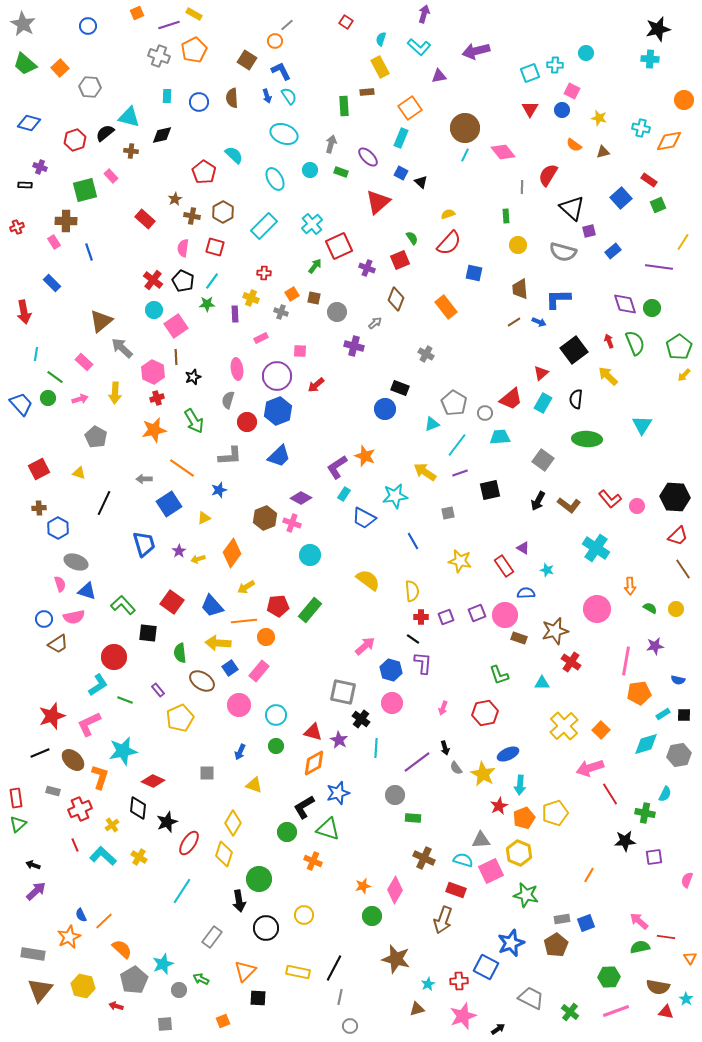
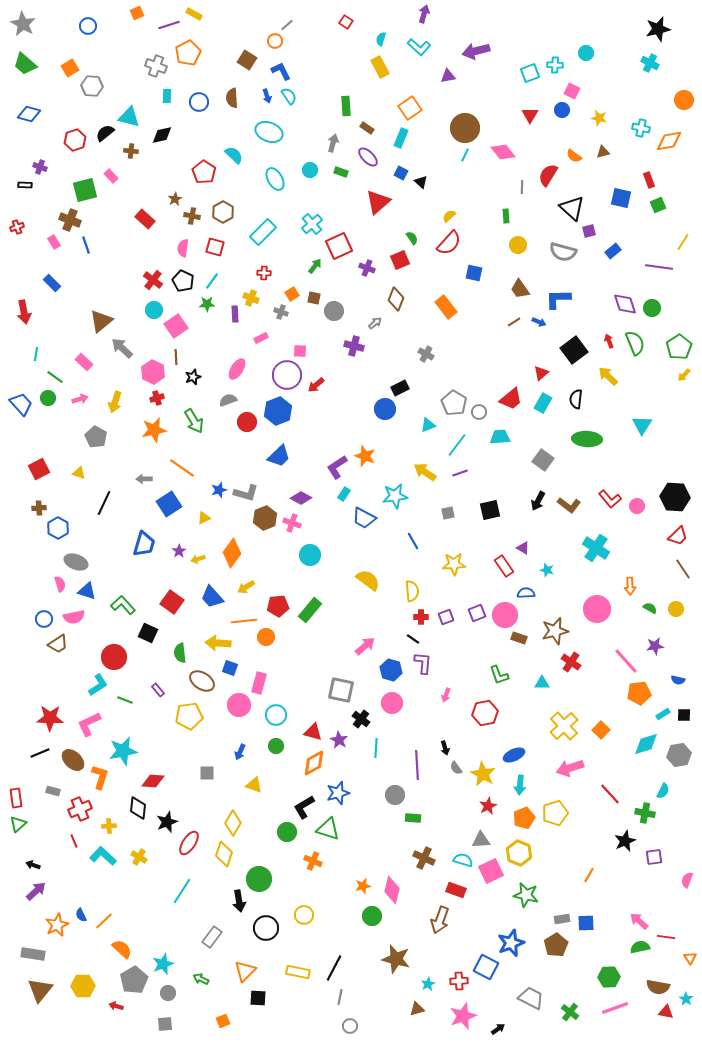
orange pentagon at (194, 50): moved 6 px left, 3 px down
gray cross at (159, 56): moved 3 px left, 10 px down
cyan cross at (650, 59): moved 4 px down; rotated 24 degrees clockwise
orange square at (60, 68): moved 10 px right; rotated 12 degrees clockwise
purple triangle at (439, 76): moved 9 px right
gray hexagon at (90, 87): moved 2 px right, 1 px up
brown rectangle at (367, 92): moved 36 px down; rotated 40 degrees clockwise
green rectangle at (344, 106): moved 2 px right
red triangle at (530, 109): moved 6 px down
blue diamond at (29, 123): moved 9 px up
cyan ellipse at (284, 134): moved 15 px left, 2 px up
gray arrow at (331, 144): moved 2 px right, 1 px up
orange semicircle at (574, 145): moved 11 px down
red rectangle at (649, 180): rotated 35 degrees clockwise
blue square at (621, 198): rotated 35 degrees counterclockwise
yellow semicircle at (448, 214): moved 1 px right, 2 px down; rotated 24 degrees counterclockwise
brown cross at (66, 221): moved 4 px right, 1 px up; rotated 20 degrees clockwise
cyan rectangle at (264, 226): moved 1 px left, 6 px down
blue line at (89, 252): moved 3 px left, 7 px up
brown trapezoid at (520, 289): rotated 30 degrees counterclockwise
gray circle at (337, 312): moved 3 px left, 1 px up
pink ellipse at (237, 369): rotated 40 degrees clockwise
purple circle at (277, 376): moved 10 px right, 1 px up
black rectangle at (400, 388): rotated 48 degrees counterclockwise
yellow arrow at (115, 393): moved 9 px down; rotated 15 degrees clockwise
gray semicircle at (228, 400): rotated 54 degrees clockwise
gray circle at (485, 413): moved 6 px left, 1 px up
cyan triangle at (432, 424): moved 4 px left, 1 px down
gray L-shape at (230, 456): moved 16 px right, 37 px down; rotated 20 degrees clockwise
black square at (490, 490): moved 20 px down
blue trapezoid at (144, 544): rotated 32 degrees clockwise
yellow star at (460, 561): moved 6 px left, 3 px down; rotated 15 degrees counterclockwise
blue trapezoid at (212, 606): moved 9 px up
black square at (148, 633): rotated 18 degrees clockwise
pink line at (626, 661): rotated 52 degrees counterclockwise
blue square at (230, 668): rotated 35 degrees counterclockwise
pink rectangle at (259, 671): moved 12 px down; rotated 25 degrees counterclockwise
gray square at (343, 692): moved 2 px left, 2 px up
pink arrow at (443, 708): moved 3 px right, 13 px up
red star at (52, 716): moved 2 px left, 2 px down; rotated 20 degrees clockwise
yellow pentagon at (180, 718): moved 9 px right, 2 px up; rotated 16 degrees clockwise
blue ellipse at (508, 754): moved 6 px right, 1 px down
purple line at (417, 762): moved 3 px down; rotated 56 degrees counterclockwise
pink arrow at (590, 768): moved 20 px left
red diamond at (153, 781): rotated 20 degrees counterclockwise
red line at (610, 794): rotated 10 degrees counterclockwise
cyan semicircle at (665, 794): moved 2 px left, 3 px up
red star at (499, 806): moved 11 px left
yellow cross at (112, 825): moved 3 px left, 1 px down; rotated 32 degrees clockwise
black star at (625, 841): rotated 20 degrees counterclockwise
red line at (75, 845): moved 1 px left, 4 px up
pink diamond at (395, 890): moved 3 px left; rotated 16 degrees counterclockwise
brown arrow at (443, 920): moved 3 px left
blue square at (586, 923): rotated 18 degrees clockwise
orange star at (69, 937): moved 12 px left, 12 px up
yellow hexagon at (83, 986): rotated 15 degrees counterclockwise
gray circle at (179, 990): moved 11 px left, 3 px down
pink line at (616, 1011): moved 1 px left, 3 px up
